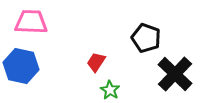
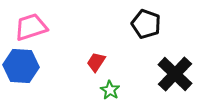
pink trapezoid: moved 5 px down; rotated 20 degrees counterclockwise
black pentagon: moved 14 px up
blue hexagon: rotated 8 degrees counterclockwise
